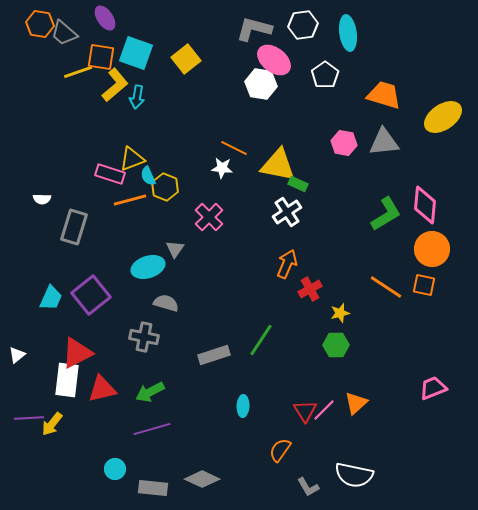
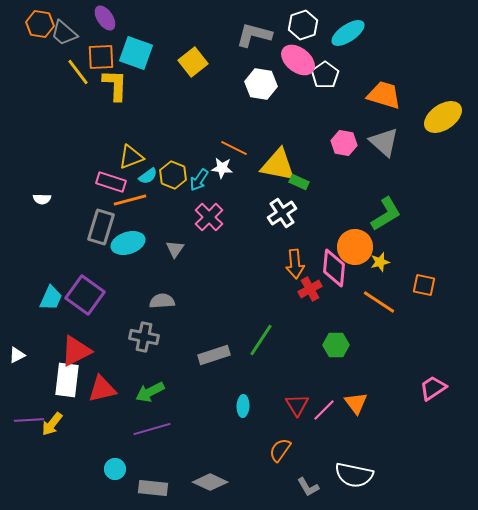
white hexagon at (303, 25): rotated 12 degrees counterclockwise
gray L-shape at (254, 29): moved 6 px down
cyan ellipse at (348, 33): rotated 64 degrees clockwise
orange square at (101, 57): rotated 12 degrees counterclockwise
yellow square at (186, 59): moved 7 px right, 3 px down
pink ellipse at (274, 60): moved 24 px right
yellow line at (78, 72): rotated 72 degrees clockwise
yellow L-shape at (115, 85): rotated 48 degrees counterclockwise
cyan arrow at (137, 97): moved 62 px right, 83 px down; rotated 25 degrees clockwise
gray triangle at (384, 142): rotated 48 degrees clockwise
yellow triangle at (132, 159): moved 1 px left, 2 px up
pink rectangle at (110, 174): moved 1 px right, 8 px down
cyan semicircle at (148, 176): rotated 102 degrees counterclockwise
green rectangle at (298, 184): moved 1 px right, 2 px up
yellow hexagon at (165, 187): moved 8 px right, 12 px up
pink diamond at (425, 205): moved 91 px left, 63 px down
white cross at (287, 212): moved 5 px left, 1 px down
gray rectangle at (74, 227): moved 27 px right
orange circle at (432, 249): moved 77 px left, 2 px up
orange arrow at (287, 264): moved 8 px right; rotated 152 degrees clockwise
cyan ellipse at (148, 267): moved 20 px left, 24 px up
orange line at (386, 287): moved 7 px left, 15 px down
purple square at (91, 295): moved 6 px left; rotated 15 degrees counterclockwise
gray semicircle at (166, 303): moved 4 px left, 2 px up; rotated 20 degrees counterclockwise
yellow star at (340, 313): moved 40 px right, 51 px up
red triangle at (77, 353): moved 1 px left, 2 px up
white triangle at (17, 355): rotated 12 degrees clockwise
pink trapezoid at (433, 388): rotated 12 degrees counterclockwise
orange triangle at (356, 403): rotated 25 degrees counterclockwise
red triangle at (305, 411): moved 8 px left, 6 px up
purple line at (29, 418): moved 2 px down
gray diamond at (202, 479): moved 8 px right, 3 px down
